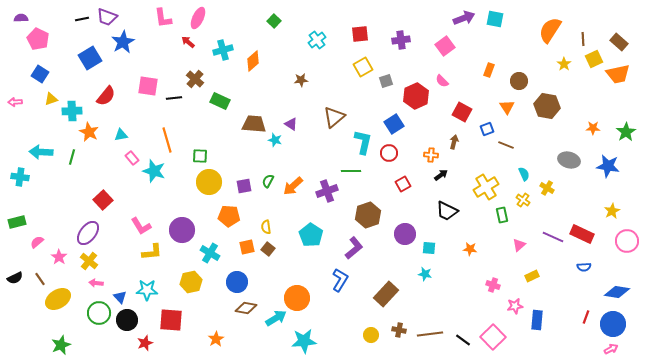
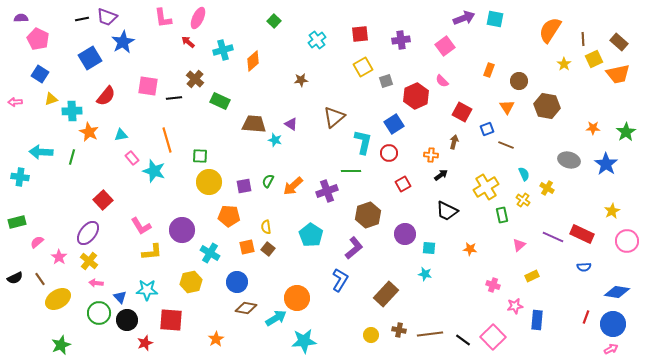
blue star at (608, 166): moved 2 px left, 2 px up; rotated 25 degrees clockwise
